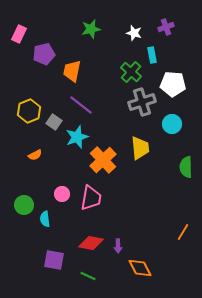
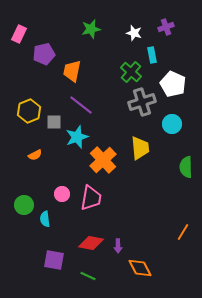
white pentagon: rotated 20 degrees clockwise
gray square: rotated 35 degrees counterclockwise
